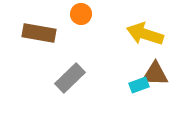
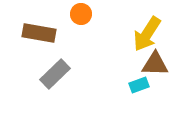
yellow arrow: moved 2 px right; rotated 75 degrees counterclockwise
brown triangle: moved 10 px up
gray rectangle: moved 15 px left, 4 px up
